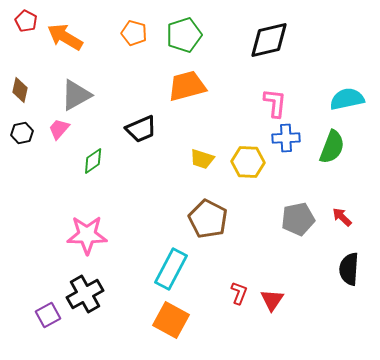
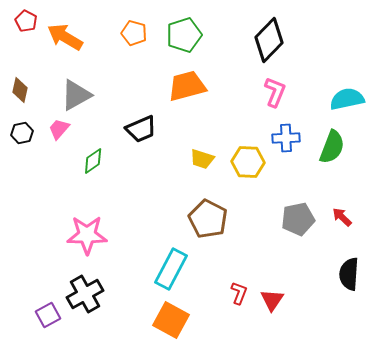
black diamond: rotated 33 degrees counterclockwise
pink L-shape: moved 11 px up; rotated 16 degrees clockwise
black semicircle: moved 5 px down
